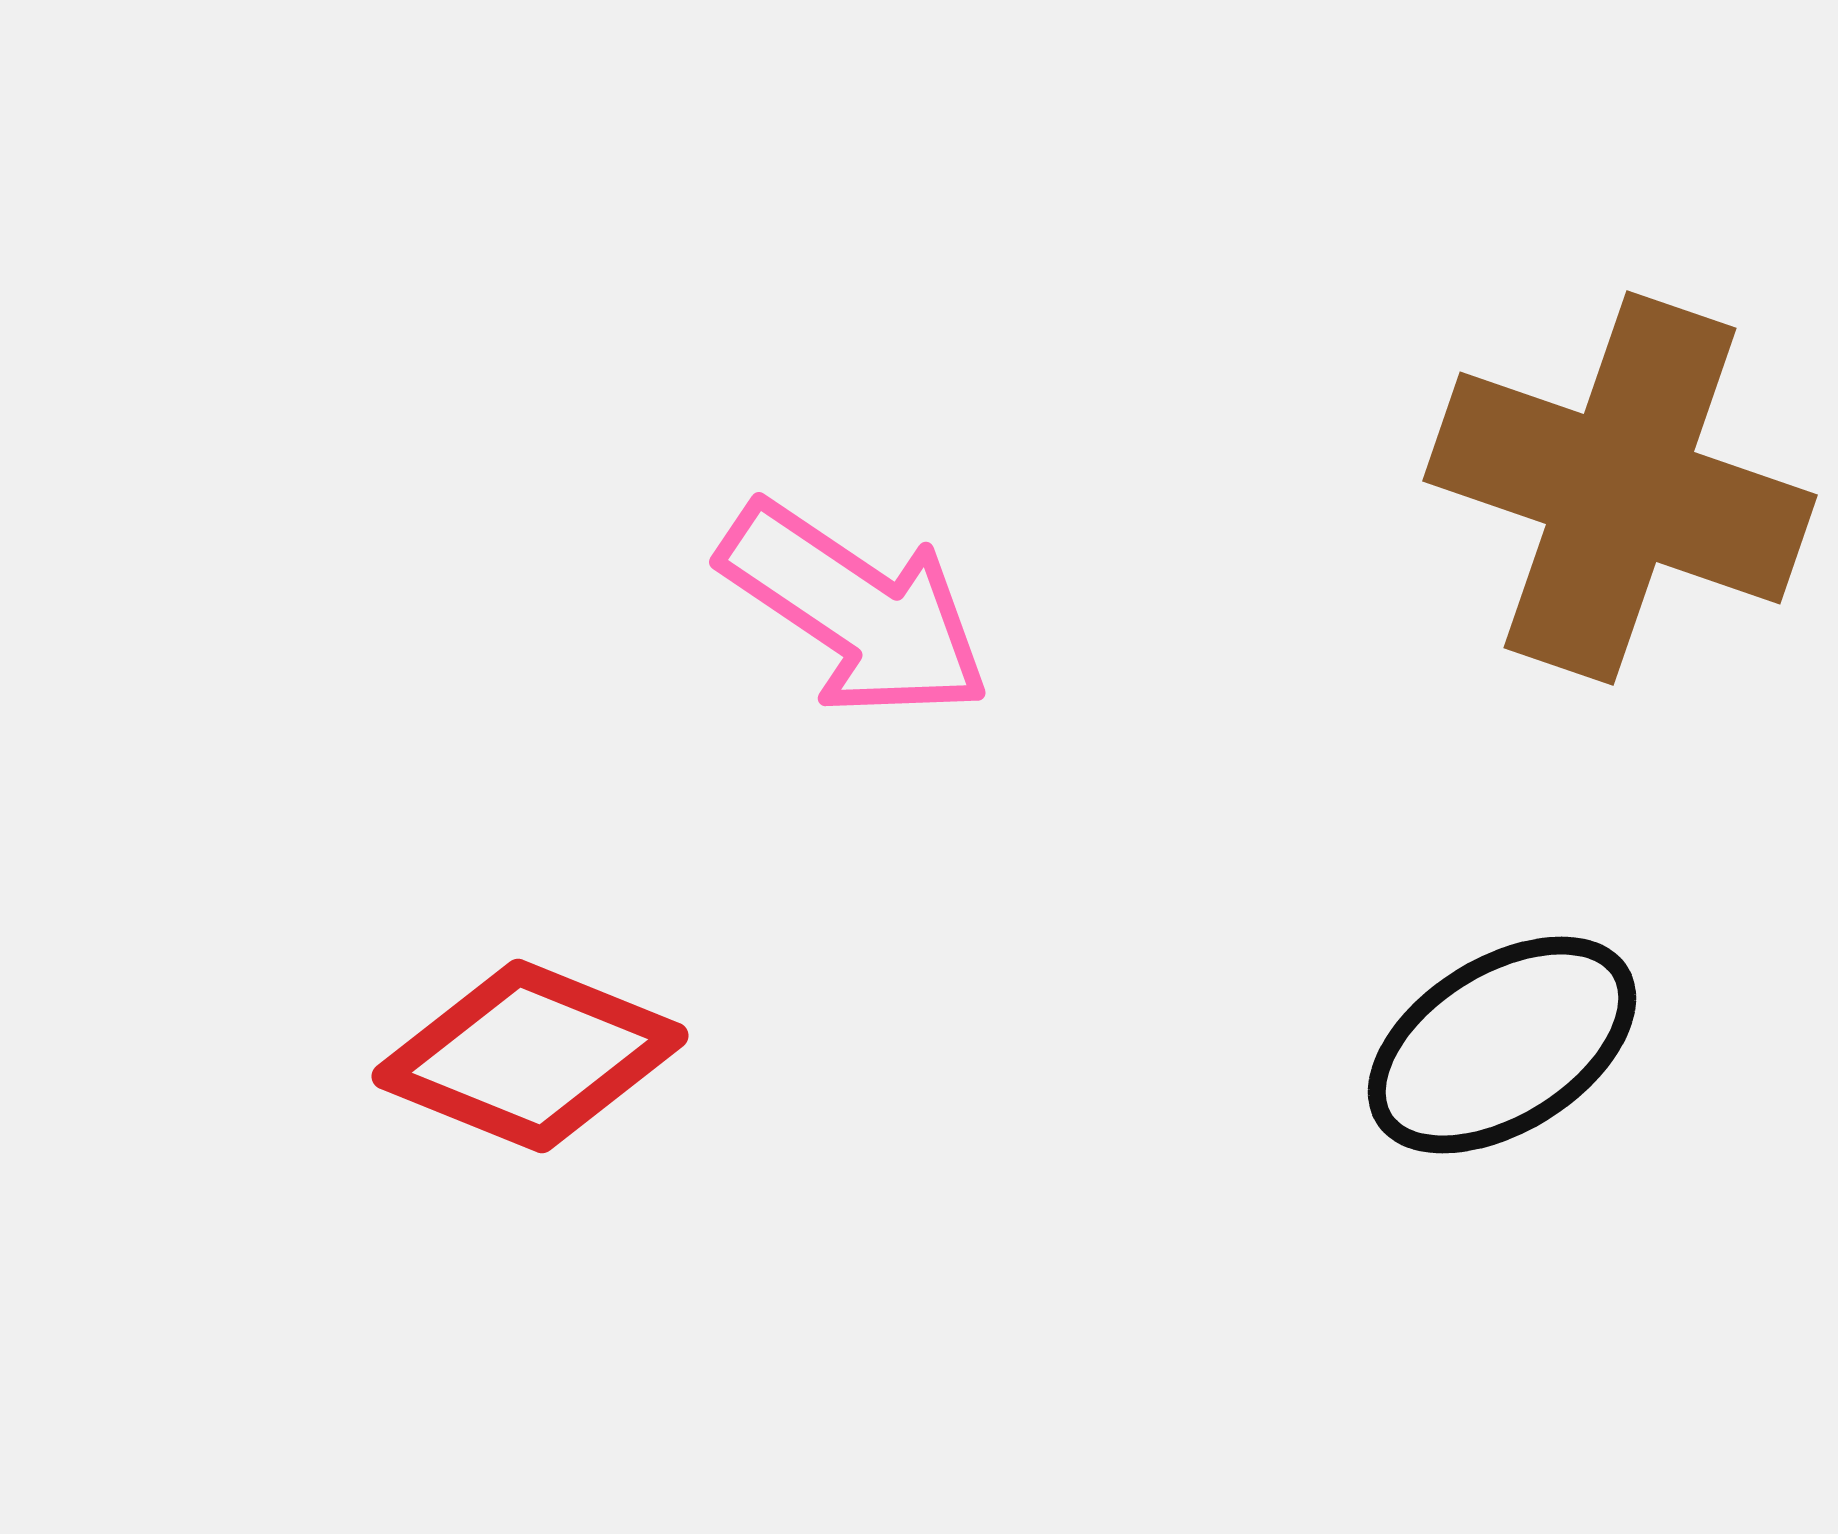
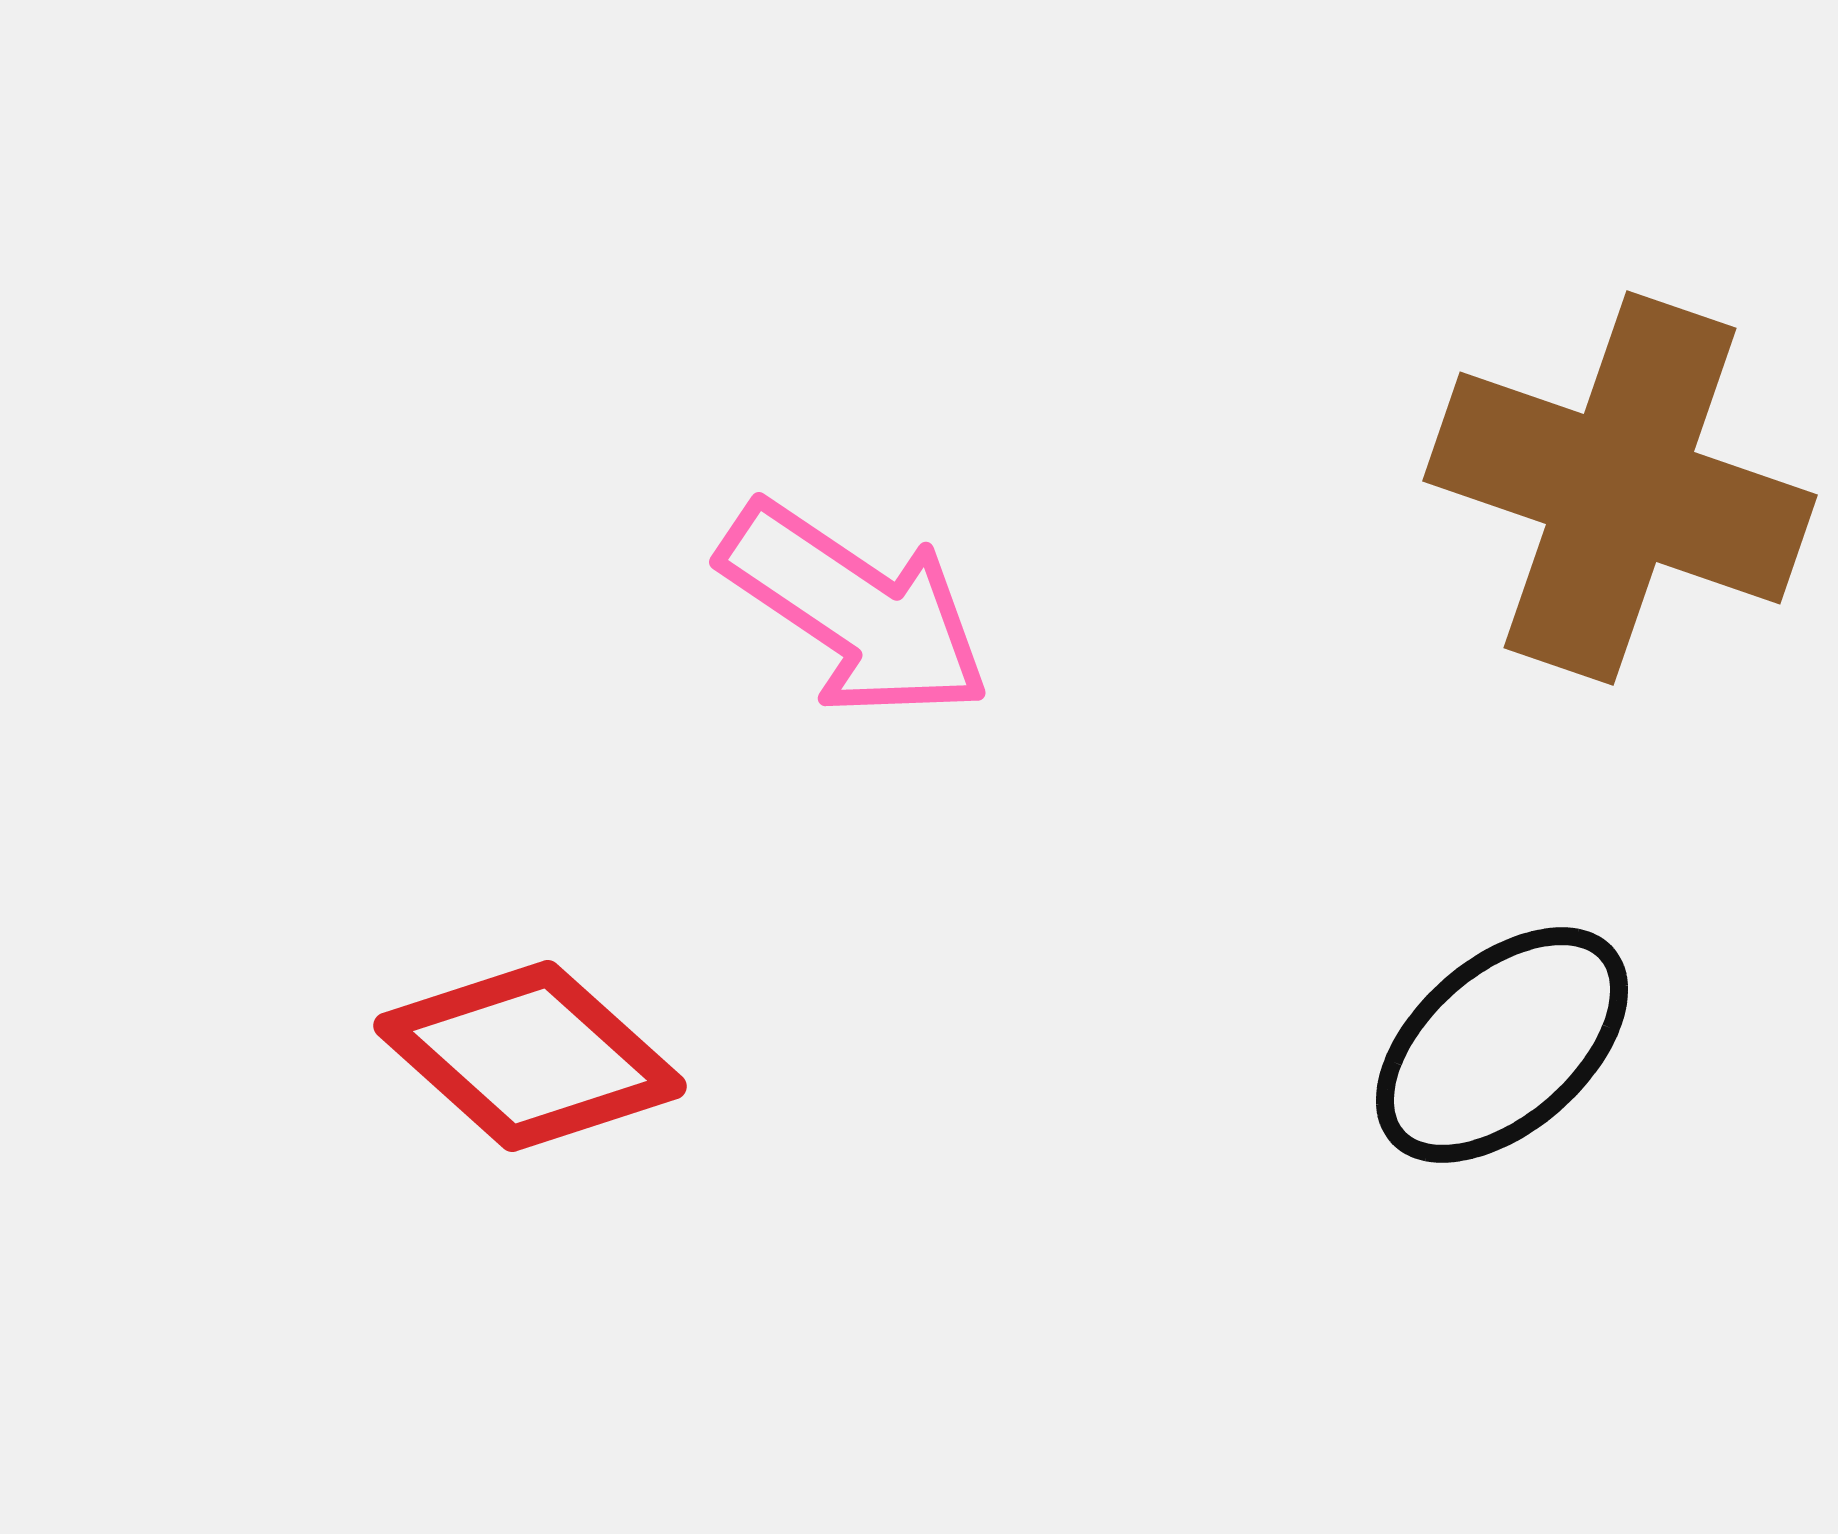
black ellipse: rotated 9 degrees counterclockwise
red diamond: rotated 20 degrees clockwise
